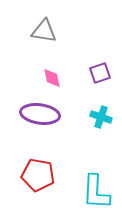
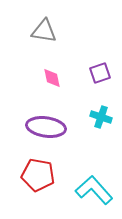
purple ellipse: moved 6 px right, 13 px down
cyan L-shape: moved 2 px left, 2 px up; rotated 135 degrees clockwise
